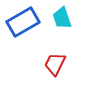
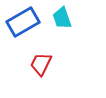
red trapezoid: moved 14 px left
